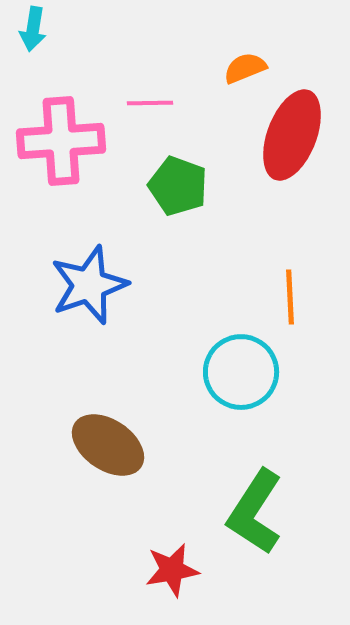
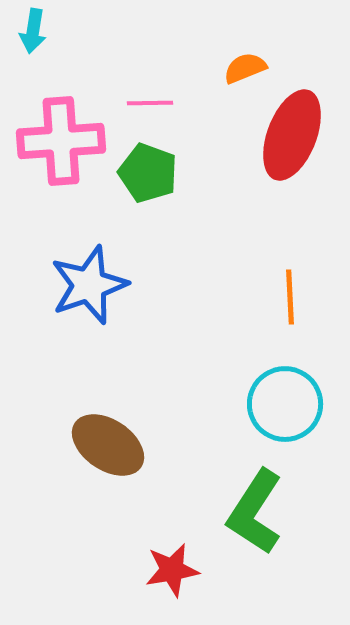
cyan arrow: moved 2 px down
green pentagon: moved 30 px left, 13 px up
cyan circle: moved 44 px right, 32 px down
